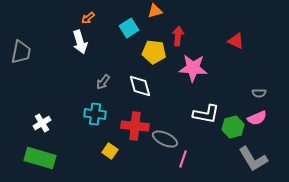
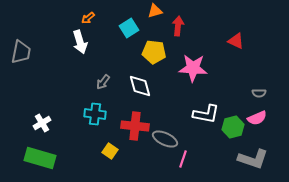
red arrow: moved 10 px up
gray L-shape: rotated 40 degrees counterclockwise
